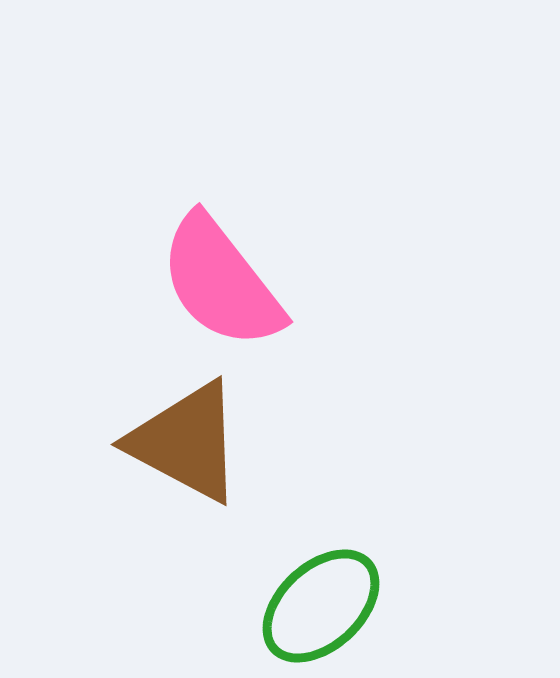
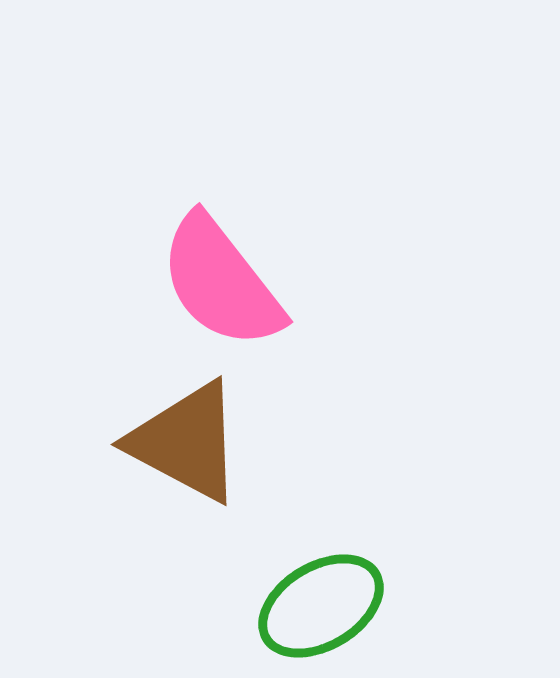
green ellipse: rotated 12 degrees clockwise
